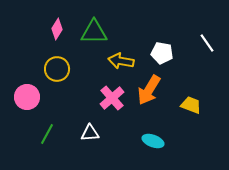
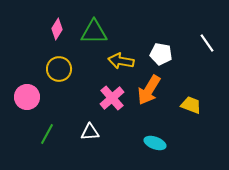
white pentagon: moved 1 px left, 1 px down
yellow circle: moved 2 px right
white triangle: moved 1 px up
cyan ellipse: moved 2 px right, 2 px down
